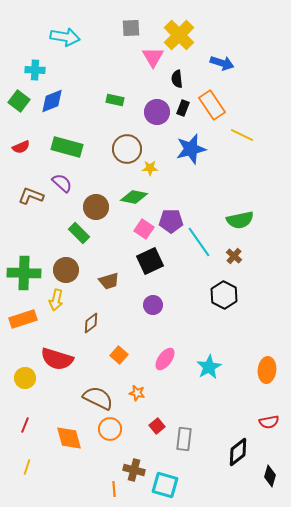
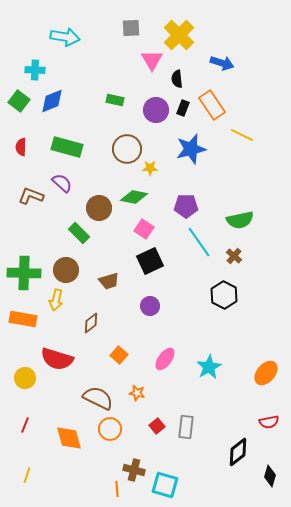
pink triangle at (153, 57): moved 1 px left, 3 px down
purple circle at (157, 112): moved 1 px left, 2 px up
red semicircle at (21, 147): rotated 114 degrees clockwise
brown circle at (96, 207): moved 3 px right, 1 px down
purple pentagon at (171, 221): moved 15 px right, 15 px up
purple circle at (153, 305): moved 3 px left, 1 px down
orange rectangle at (23, 319): rotated 28 degrees clockwise
orange ellipse at (267, 370): moved 1 px left, 3 px down; rotated 35 degrees clockwise
gray rectangle at (184, 439): moved 2 px right, 12 px up
yellow line at (27, 467): moved 8 px down
orange line at (114, 489): moved 3 px right
